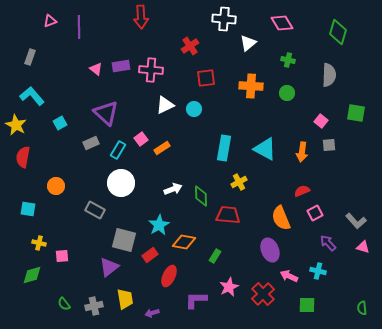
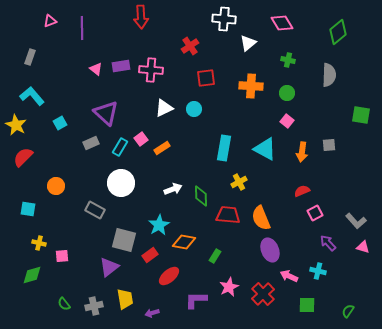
purple line at (79, 27): moved 3 px right, 1 px down
green diamond at (338, 32): rotated 35 degrees clockwise
white triangle at (165, 105): moved 1 px left, 3 px down
green square at (356, 113): moved 5 px right, 2 px down
pink square at (321, 121): moved 34 px left
cyan rectangle at (118, 150): moved 2 px right, 3 px up
red semicircle at (23, 157): rotated 35 degrees clockwise
orange semicircle at (281, 218): moved 20 px left
red ellipse at (169, 276): rotated 25 degrees clockwise
green semicircle at (362, 308): moved 14 px left, 3 px down; rotated 40 degrees clockwise
